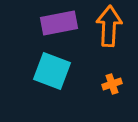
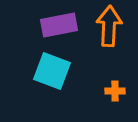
purple rectangle: moved 2 px down
orange cross: moved 3 px right, 7 px down; rotated 18 degrees clockwise
